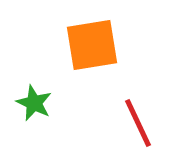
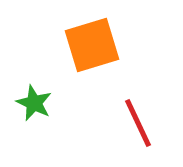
orange square: rotated 8 degrees counterclockwise
